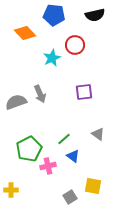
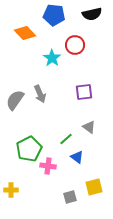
black semicircle: moved 3 px left, 1 px up
cyan star: rotated 12 degrees counterclockwise
gray semicircle: moved 1 px left, 2 px up; rotated 35 degrees counterclockwise
gray triangle: moved 9 px left, 7 px up
green line: moved 2 px right
blue triangle: moved 4 px right, 1 px down
pink cross: rotated 21 degrees clockwise
yellow square: moved 1 px right, 1 px down; rotated 24 degrees counterclockwise
gray square: rotated 16 degrees clockwise
